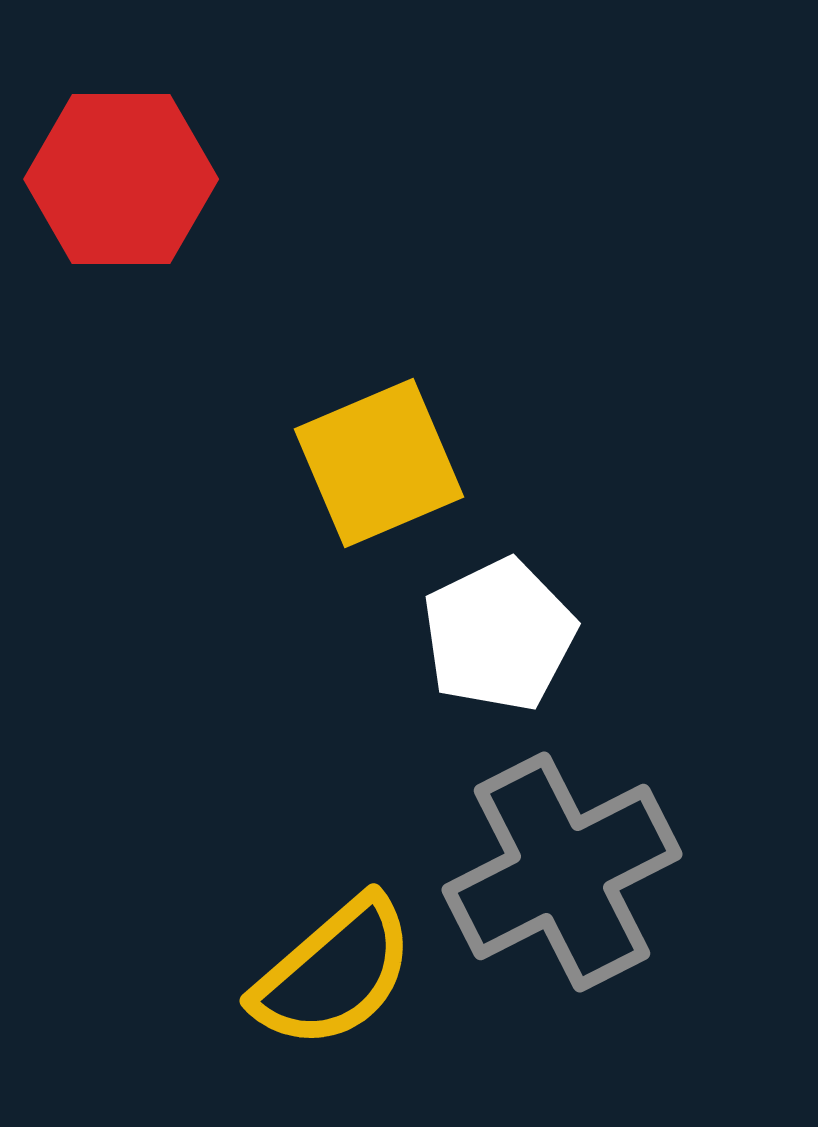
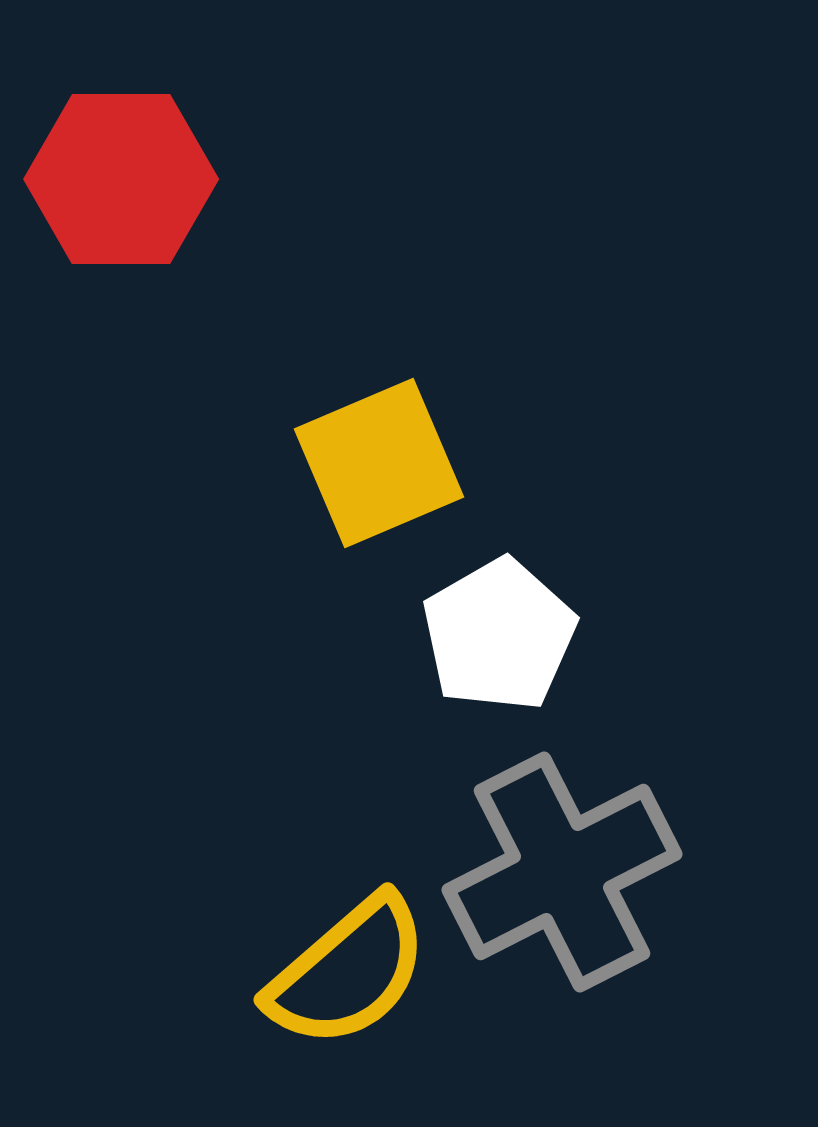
white pentagon: rotated 4 degrees counterclockwise
yellow semicircle: moved 14 px right, 1 px up
